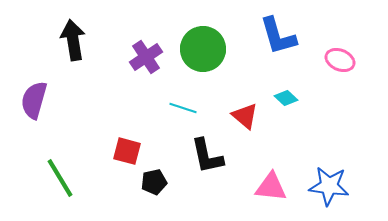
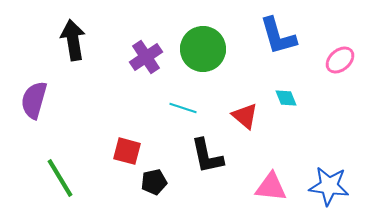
pink ellipse: rotated 64 degrees counterclockwise
cyan diamond: rotated 25 degrees clockwise
